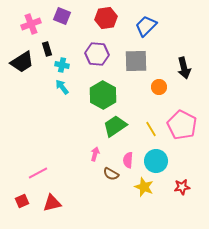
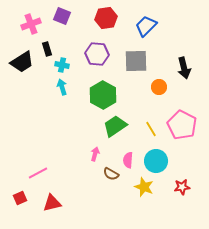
cyan arrow: rotated 21 degrees clockwise
red square: moved 2 px left, 3 px up
